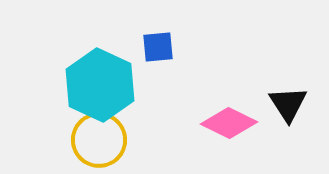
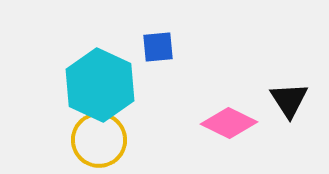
black triangle: moved 1 px right, 4 px up
